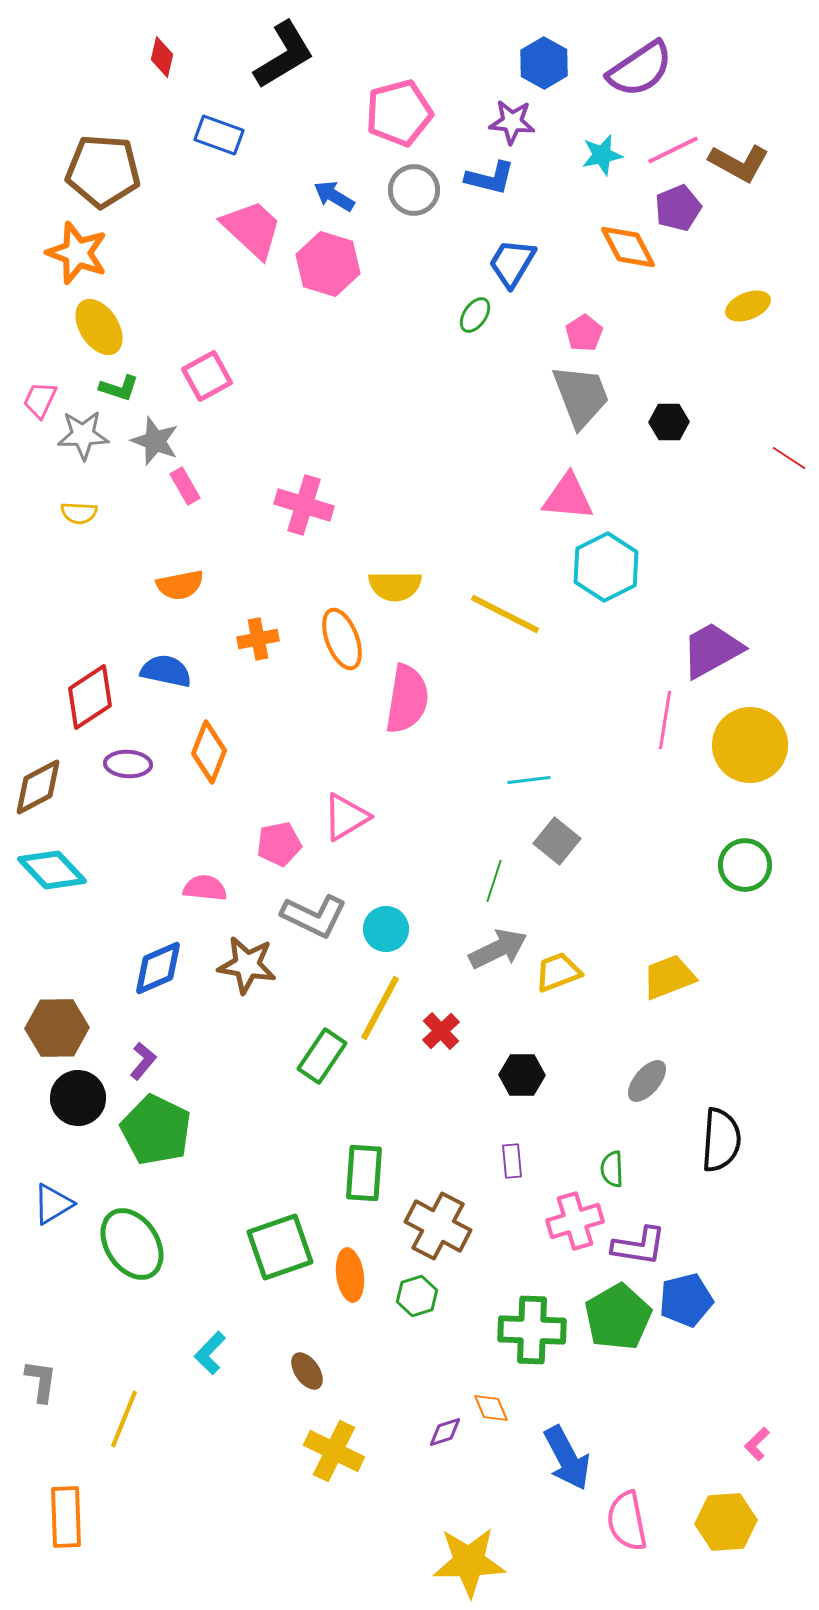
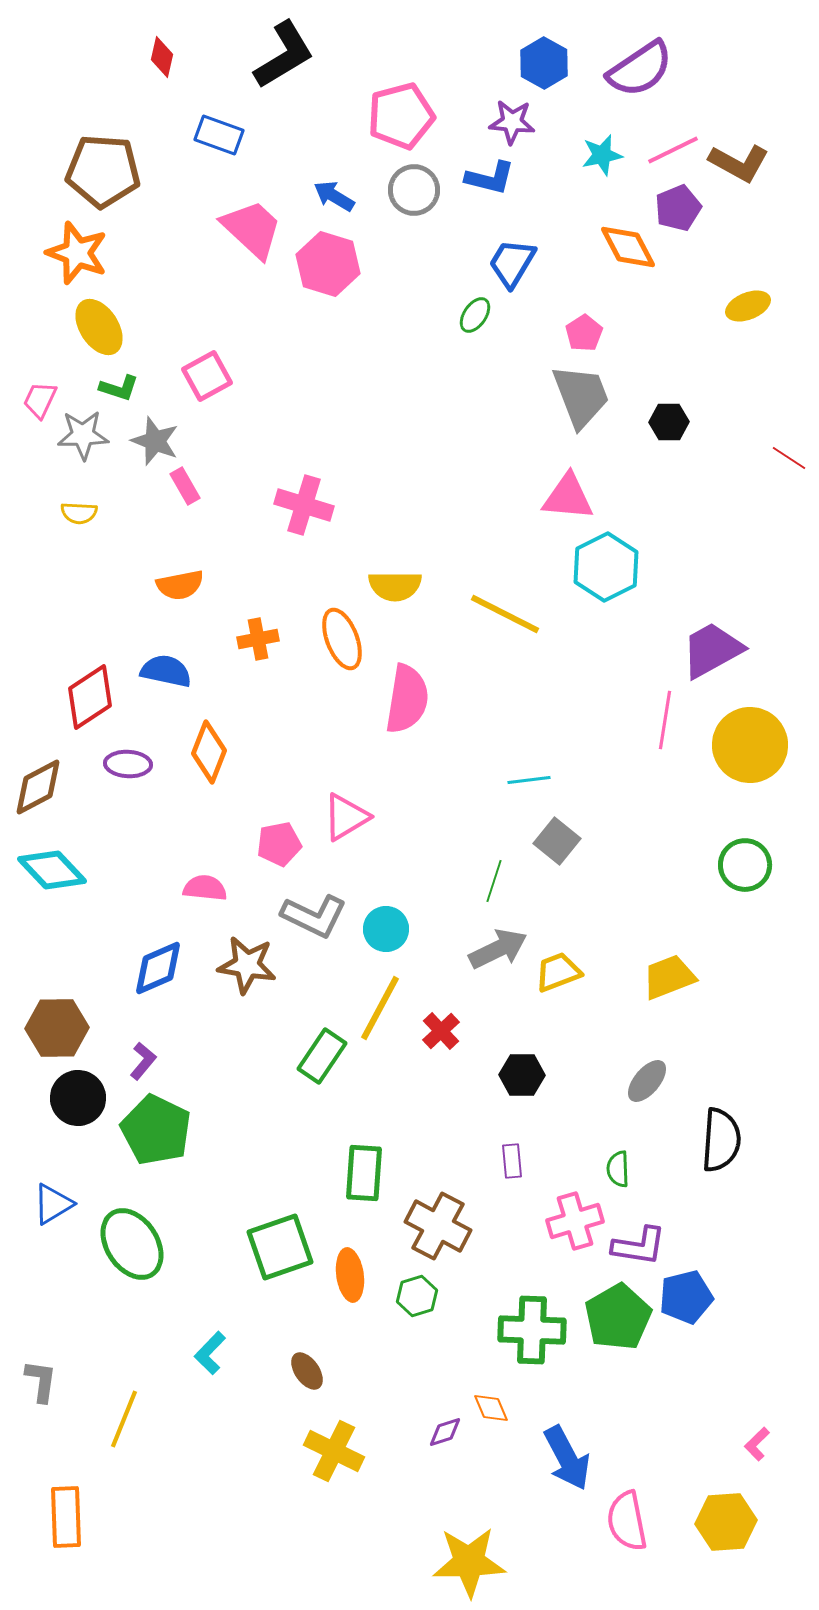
pink pentagon at (399, 113): moved 2 px right, 3 px down
green semicircle at (612, 1169): moved 6 px right
blue pentagon at (686, 1300): moved 3 px up
